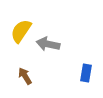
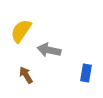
gray arrow: moved 1 px right, 6 px down
brown arrow: moved 1 px right, 1 px up
